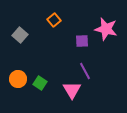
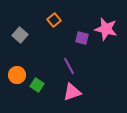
purple square: moved 3 px up; rotated 16 degrees clockwise
purple line: moved 16 px left, 5 px up
orange circle: moved 1 px left, 4 px up
green square: moved 3 px left, 2 px down
pink triangle: moved 2 px down; rotated 42 degrees clockwise
